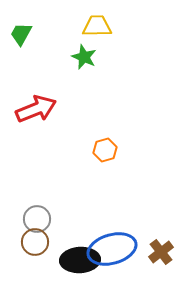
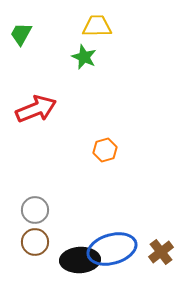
gray circle: moved 2 px left, 9 px up
